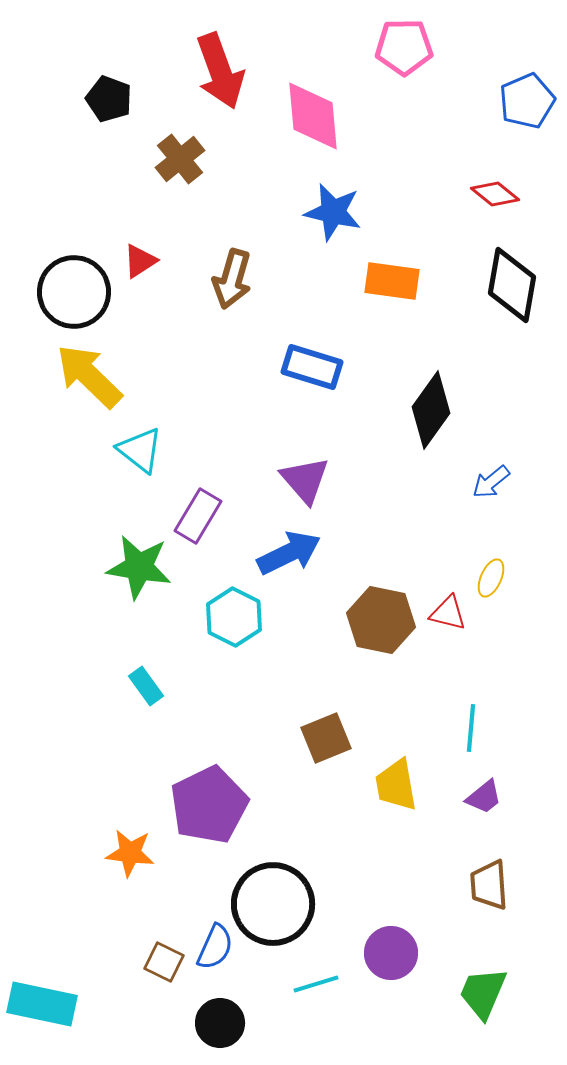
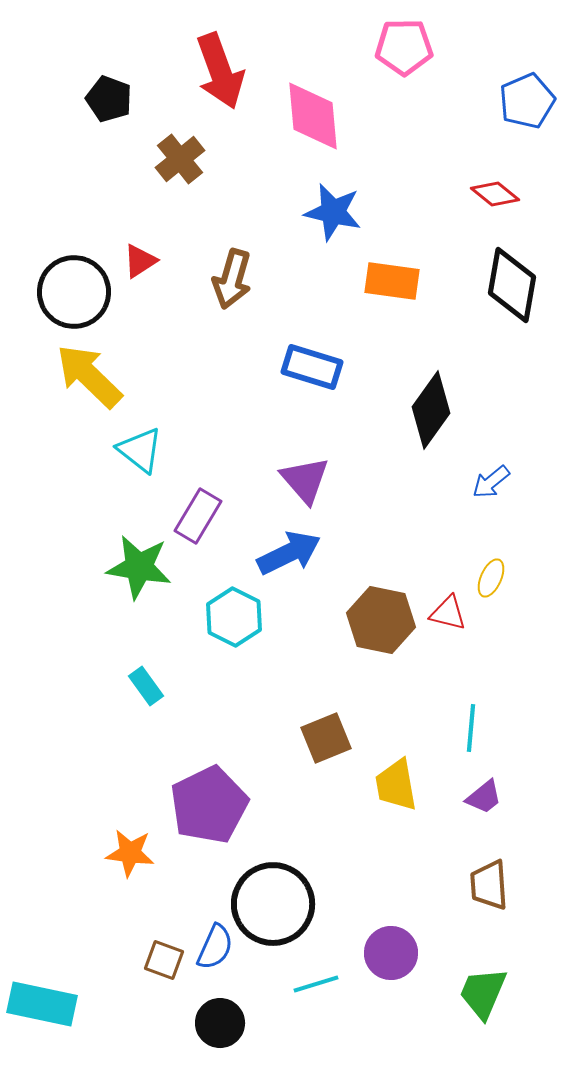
brown square at (164, 962): moved 2 px up; rotated 6 degrees counterclockwise
